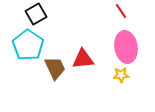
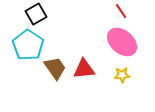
pink ellipse: moved 4 px left, 5 px up; rotated 40 degrees counterclockwise
red triangle: moved 1 px right, 10 px down
brown trapezoid: rotated 10 degrees counterclockwise
yellow star: moved 1 px right
